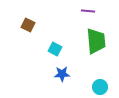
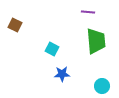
purple line: moved 1 px down
brown square: moved 13 px left
cyan square: moved 3 px left
cyan circle: moved 2 px right, 1 px up
